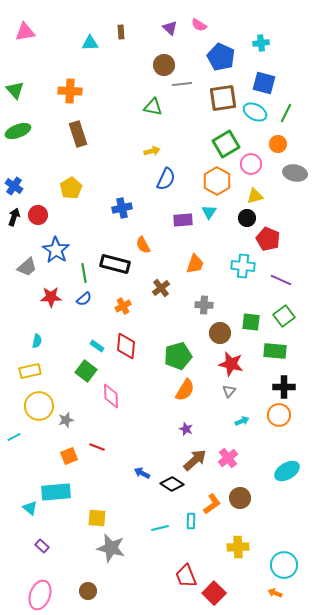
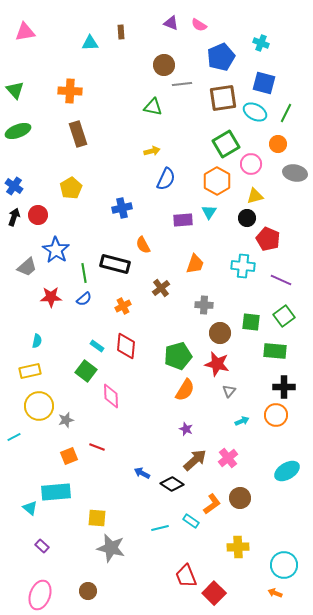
purple triangle at (170, 28): moved 1 px right, 5 px up; rotated 21 degrees counterclockwise
cyan cross at (261, 43): rotated 28 degrees clockwise
blue pentagon at (221, 57): rotated 24 degrees clockwise
red star at (231, 364): moved 14 px left
orange circle at (279, 415): moved 3 px left
cyan rectangle at (191, 521): rotated 56 degrees counterclockwise
